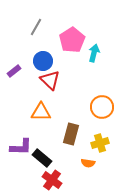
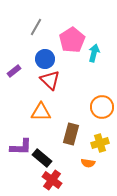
blue circle: moved 2 px right, 2 px up
